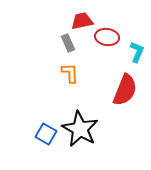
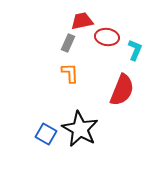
gray rectangle: rotated 48 degrees clockwise
cyan L-shape: moved 2 px left, 2 px up
red semicircle: moved 3 px left
